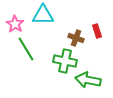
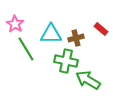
cyan triangle: moved 8 px right, 19 px down
red rectangle: moved 4 px right, 2 px up; rotated 32 degrees counterclockwise
brown cross: rotated 35 degrees counterclockwise
green cross: moved 1 px right
green arrow: rotated 20 degrees clockwise
